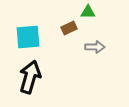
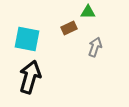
cyan square: moved 1 px left, 2 px down; rotated 16 degrees clockwise
gray arrow: rotated 72 degrees counterclockwise
